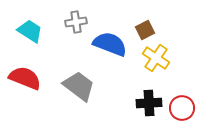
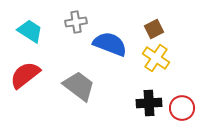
brown square: moved 9 px right, 1 px up
red semicircle: moved 3 px up; rotated 60 degrees counterclockwise
